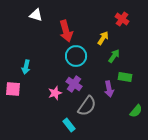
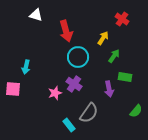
cyan circle: moved 2 px right, 1 px down
gray semicircle: moved 2 px right, 7 px down
